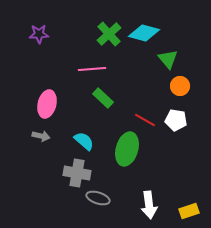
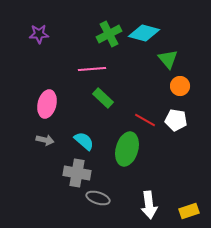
green cross: rotated 15 degrees clockwise
gray arrow: moved 4 px right, 4 px down
